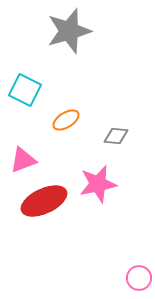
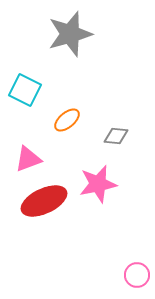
gray star: moved 1 px right, 3 px down
orange ellipse: moved 1 px right; rotated 8 degrees counterclockwise
pink triangle: moved 5 px right, 1 px up
pink circle: moved 2 px left, 3 px up
